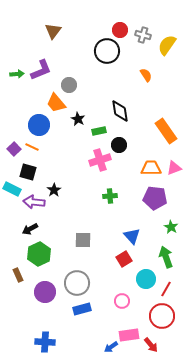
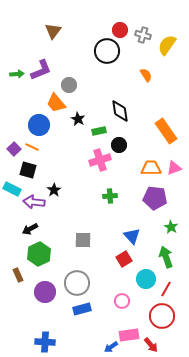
black square at (28, 172): moved 2 px up
